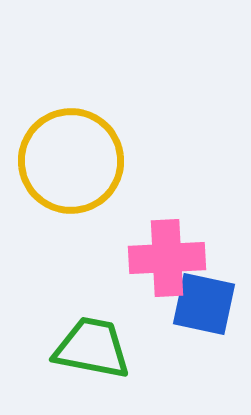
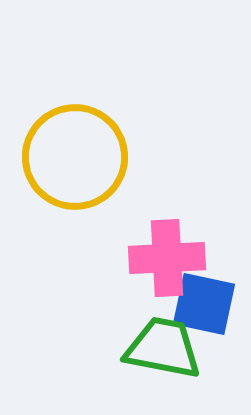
yellow circle: moved 4 px right, 4 px up
green trapezoid: moved 71 px right
